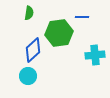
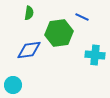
blue line: rotated 24 degrees clockwise
blue diamond: moved 4 px left; rotated 35 degrees clockwise
cyan cross: rotated 12 degrees clockwise
cyan circle: moved 15 px left, 9 px down
